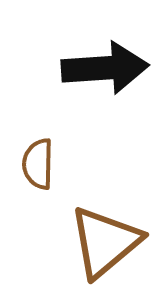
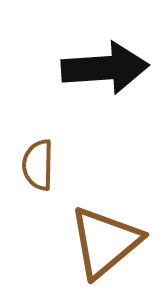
brown semicircle: moved 1 px down
